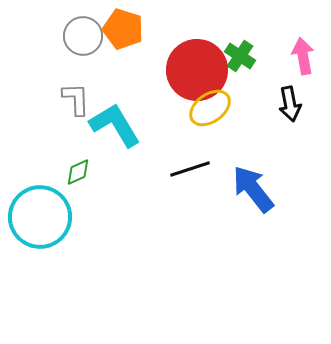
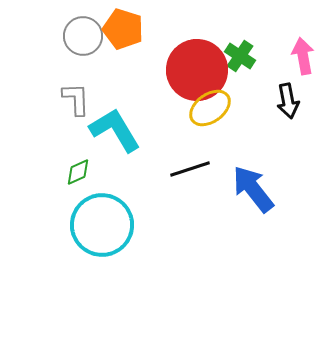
black arrow: moved 2 px left, 3 px up
cyan L-shape: moved 5 px down
cyan circle: moved 62 px right, 8 px down
